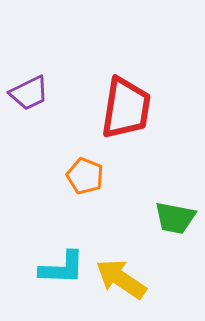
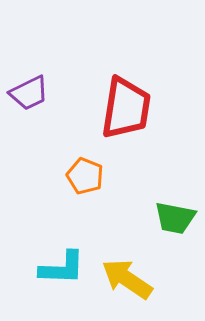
yellow arrow: moved 6 px right
